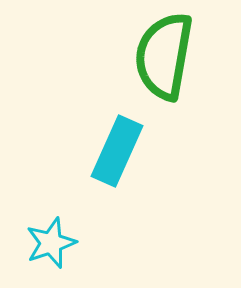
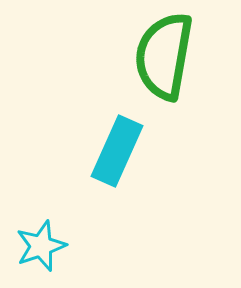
cyan star: moved 10 px left, 3 px down
